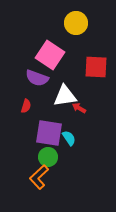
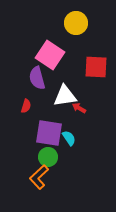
purple semicircle: rotated 55 degrees clockwise
